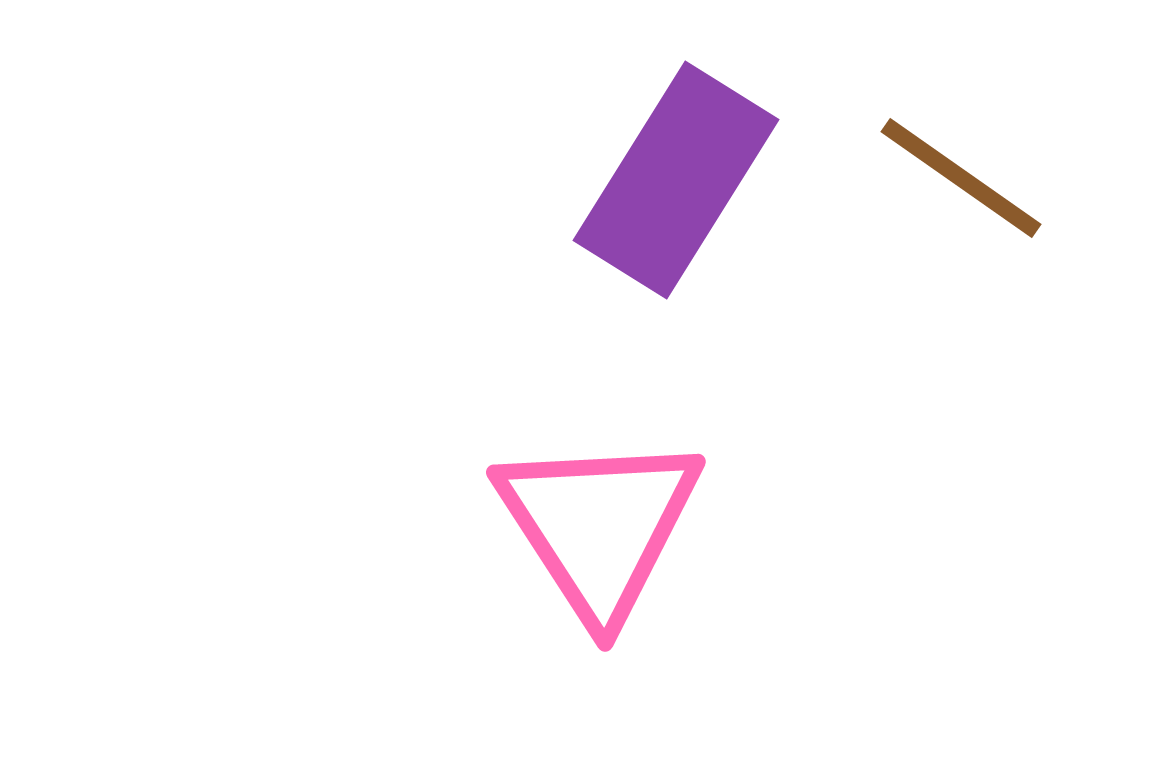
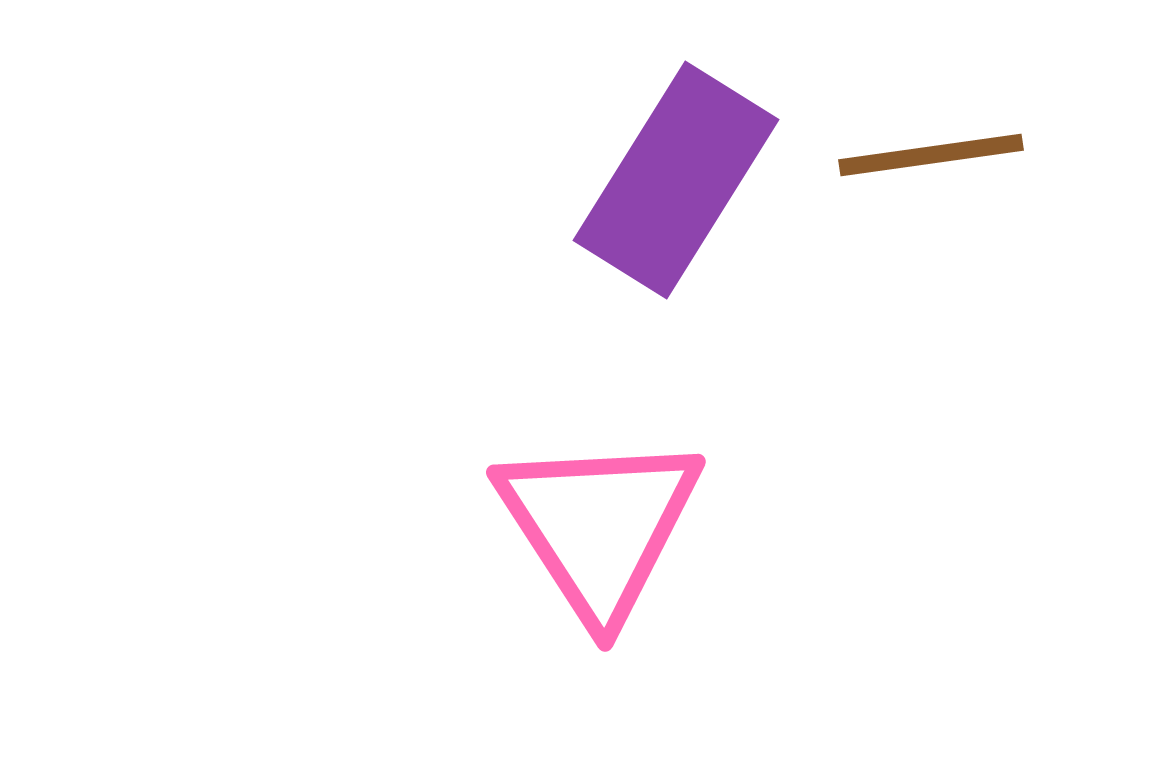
brown line: moved 30 px left, 23 px up; rotated 43 degrees counterclockwise
